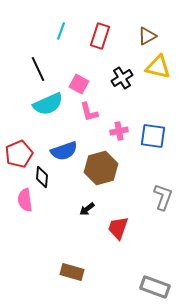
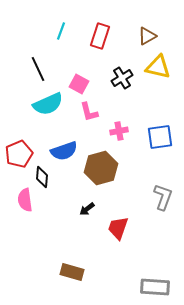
blue square: moved 7 px right, 1 px down; rotated 16 degrees counterclockwise
gray rectangle: rotated 16 degrees counterclockwise
